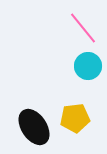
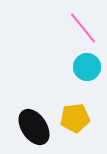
cyan circle: moved 1 px left, 1 px down
